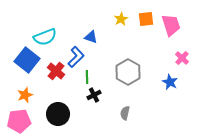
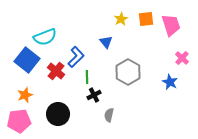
blue triangle: moved 15 px right, 5 px down; rotated 32 degrees clockwise
gray semicircle: moved 16 px left, 2 px down
